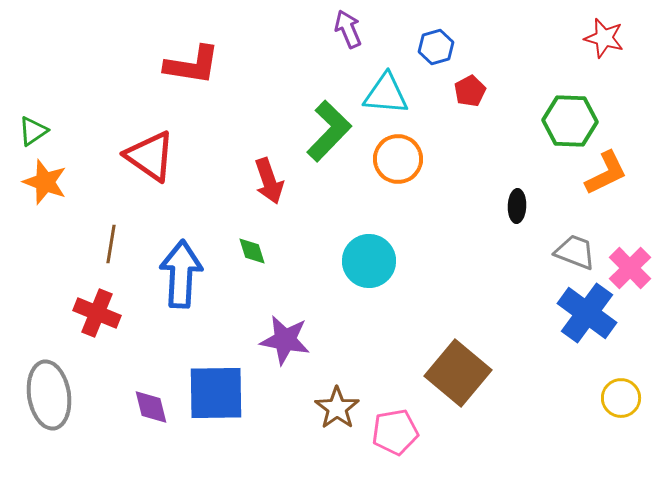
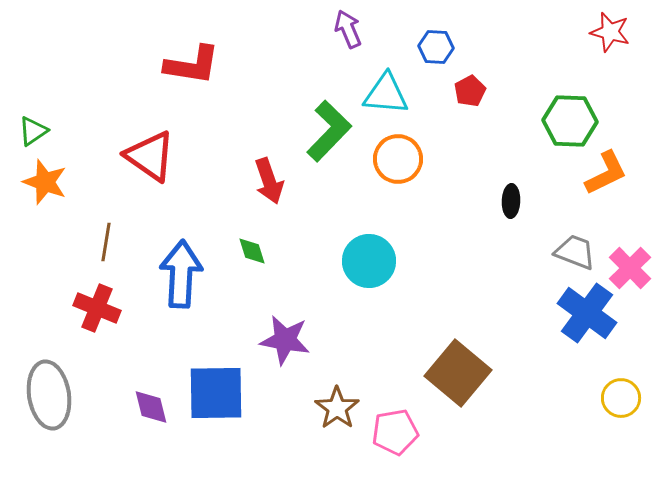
red star: moved 6 px right, 6 px up
blue hexagon: rotated 20 degrees clockwise
black ellipse: moved 6 px left, 5 px up
brown line: moved 5 px left, 2 px up
red cross: moved 5 px up
